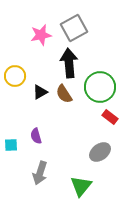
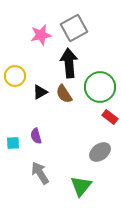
cyan square: moved 2 px right, 2 px up
gray arrow: rotated 130 degrees clockwise
